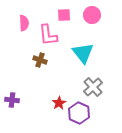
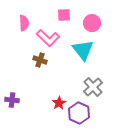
pink circle: moved 8 px down
pink L-shape: moved 3 px down; rotated 40 degrees counterclockwise
cyan triangle: moved 3 px up
